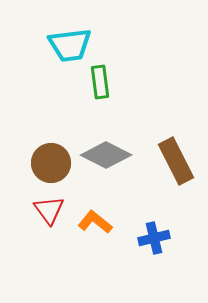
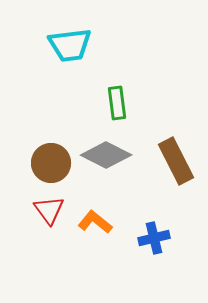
green rectangle: moved 17 px right, 21 px down
